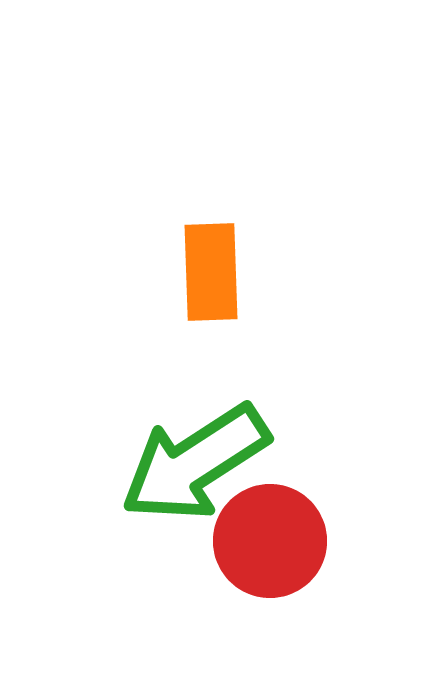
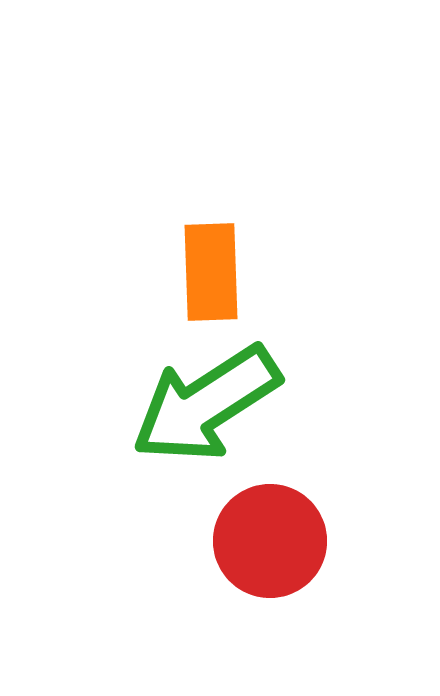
green arrow: moved 11 px right, 59 px up
